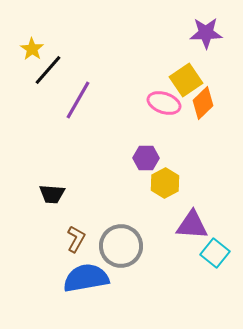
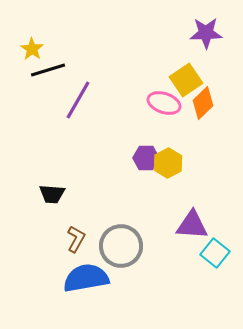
black line: rotated 32 degrees clockwise
yellow hexagon: moved 3 px right, 20 px up
